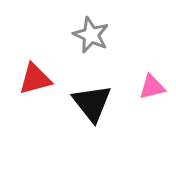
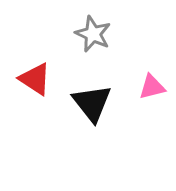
gray star: moved 2 px right, 1 px up
red triangle: rotated 48 degrees clockwise
